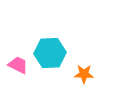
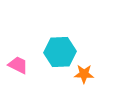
cyan hexagon: moved 10 px right, 1 px up
